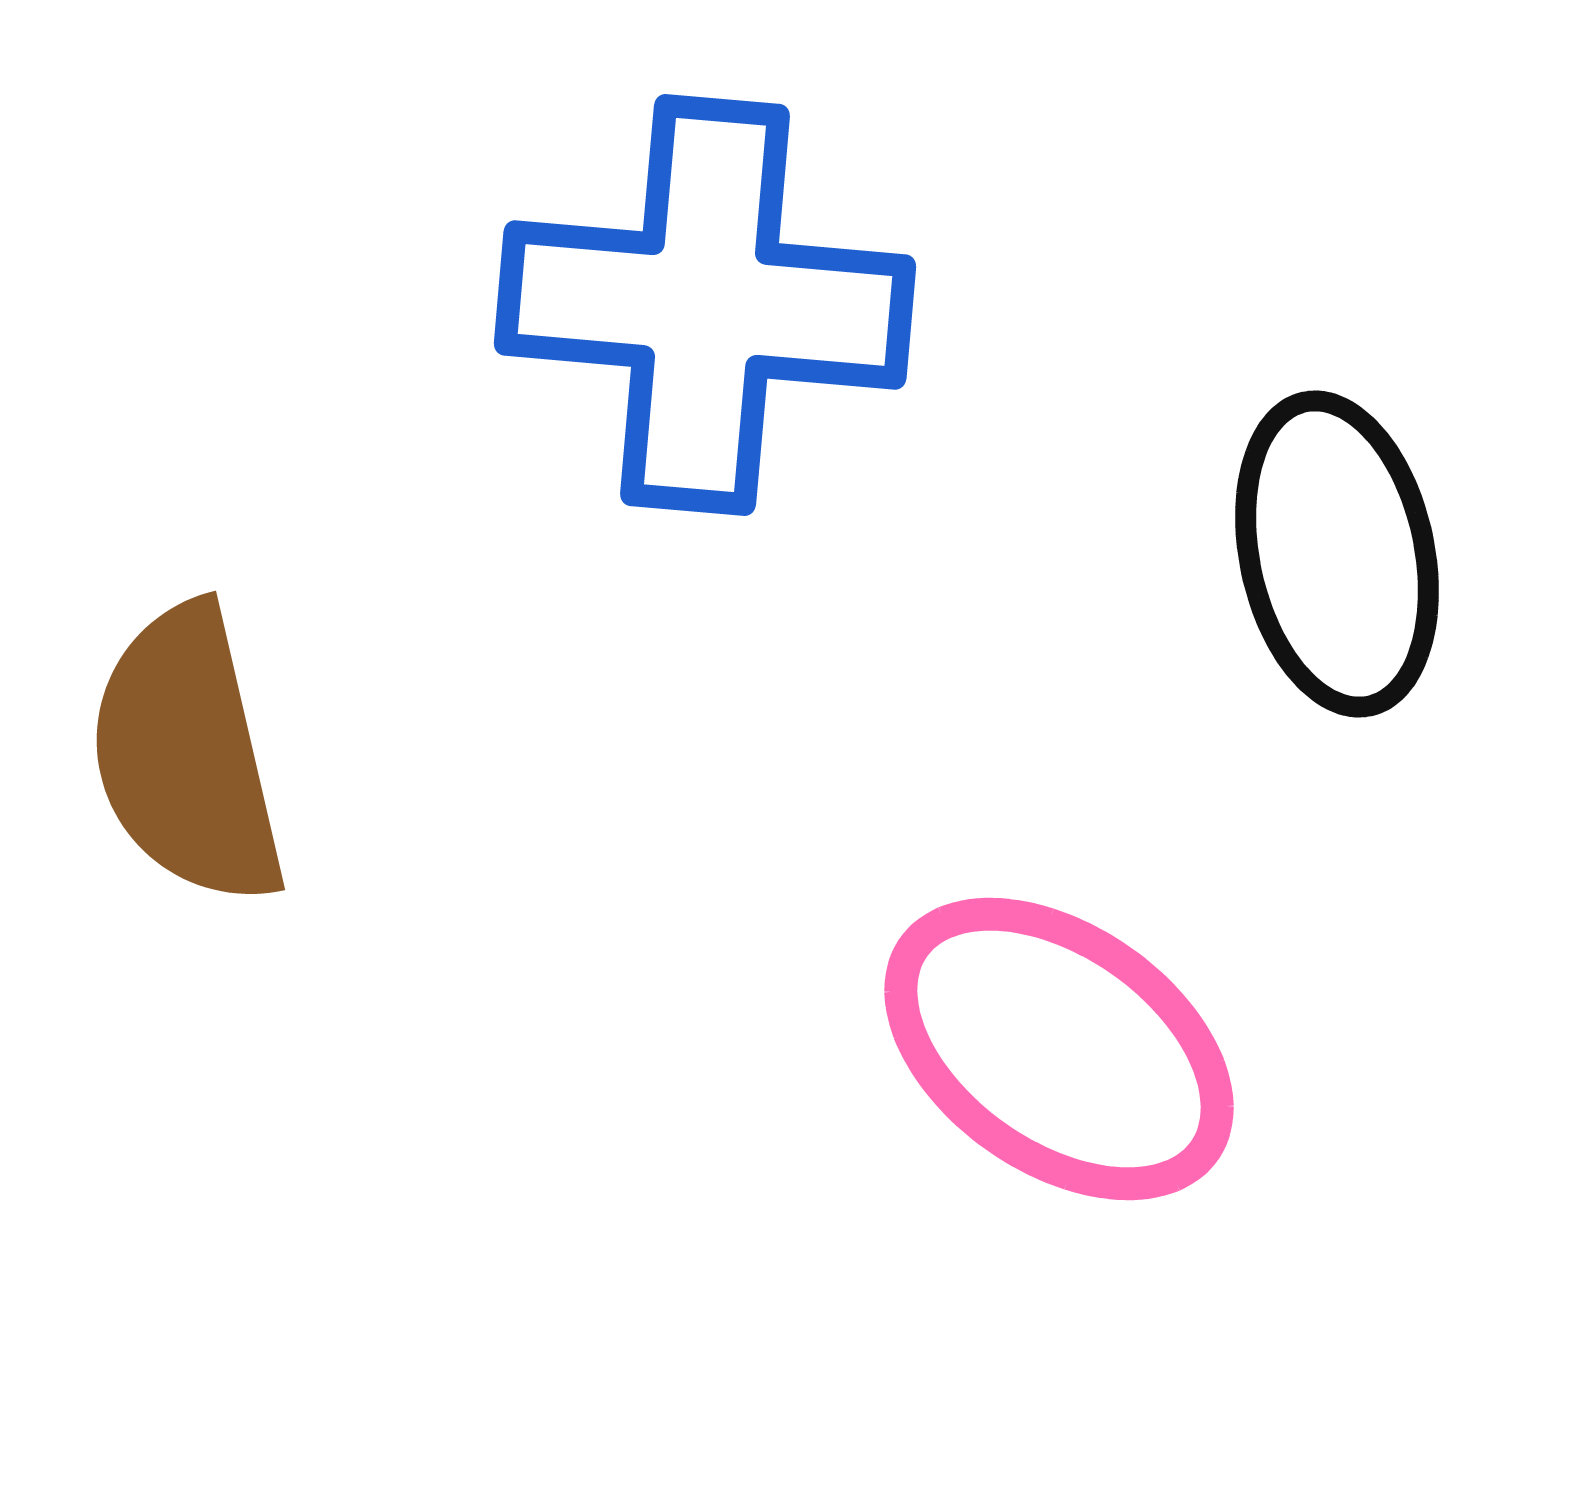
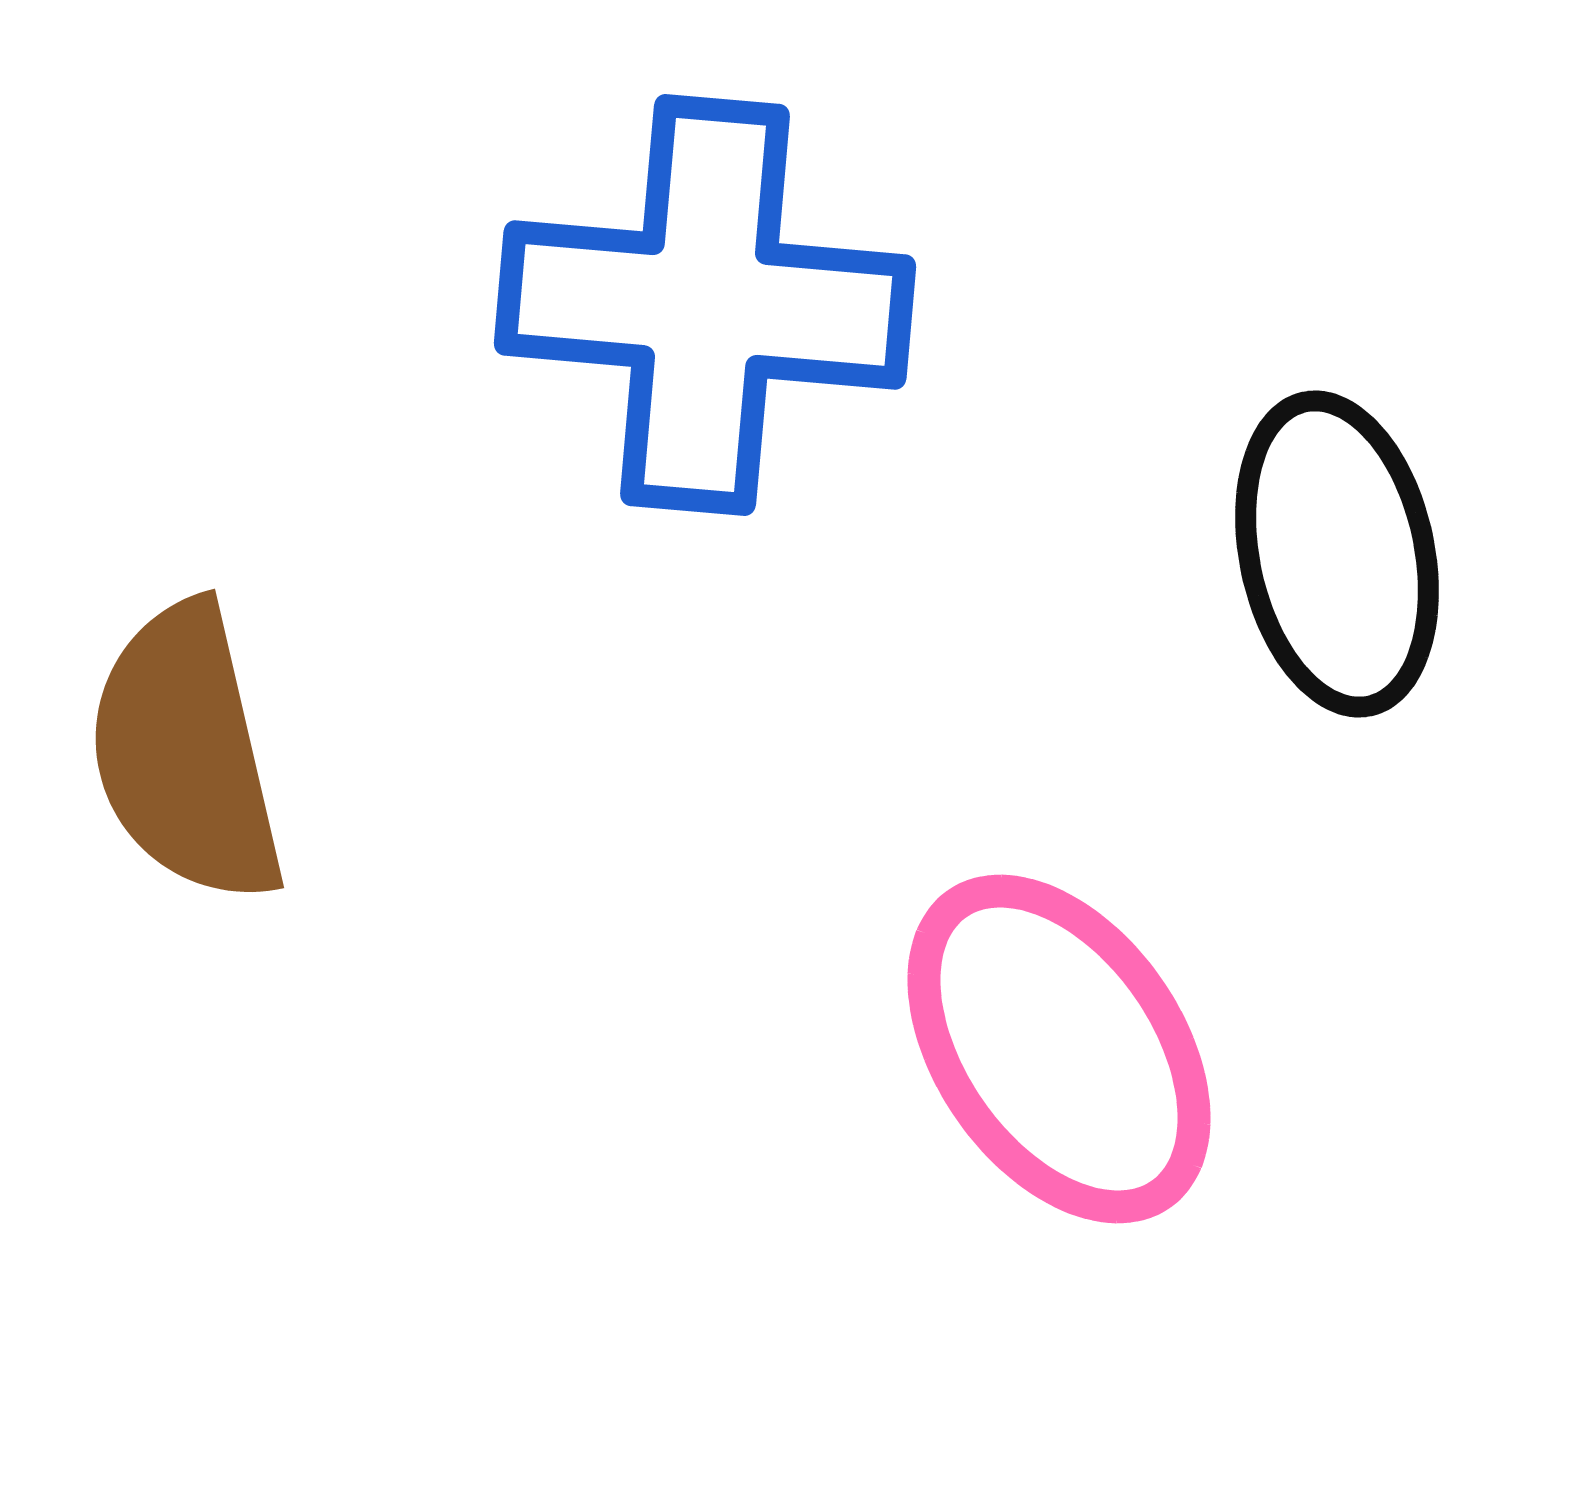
brown semicircle: moved 1 px left, 2 px up
pink ellipse: rotated 20 degrees clockwise
